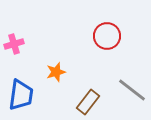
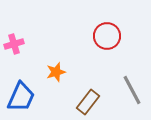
gray line: rotated 24 degrees clockwise
blue trapezoid: moved 2 px down; rotated 16 degrees clockwise
